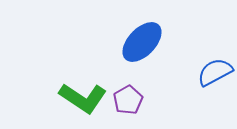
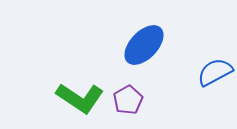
blue ellipse: moved 2 px right, 3 px down
green L-shape: moved 3 px left
